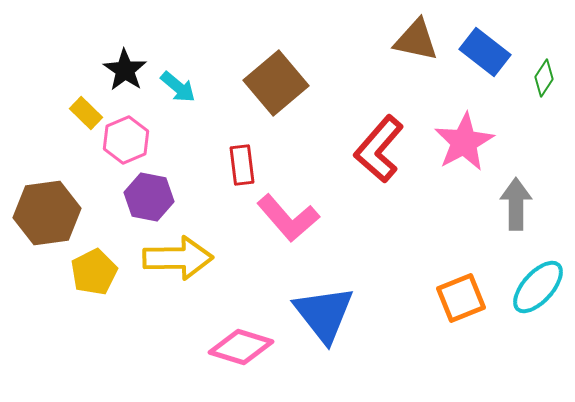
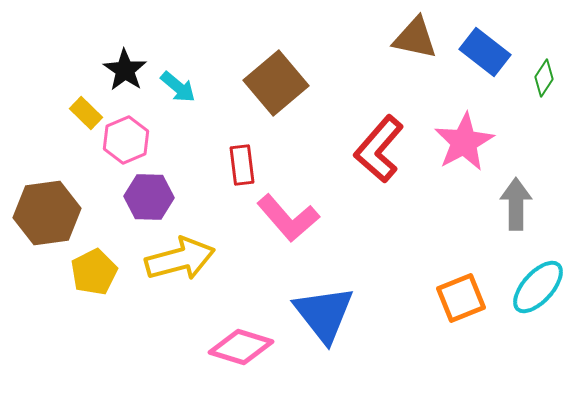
brown triangle: moved 1 px left, 2 px up
purple hexagon: rotated 9 degrees counterclockwise
yellow arrow: moved 2 px right, 1 px down; rotated 14 degrees counterclockwise
